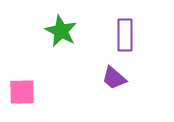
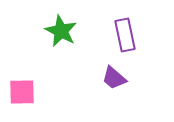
purple rectangle: rotated 12 degrees counterclockwise
